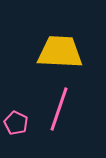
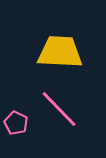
pink line: rotated 63 degrees counterclockwise
